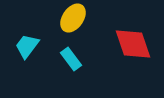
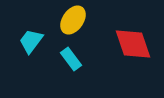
yellow ellipse: moved 2 px down
cyan trapezoid: moved 4 px right, 5 px up
